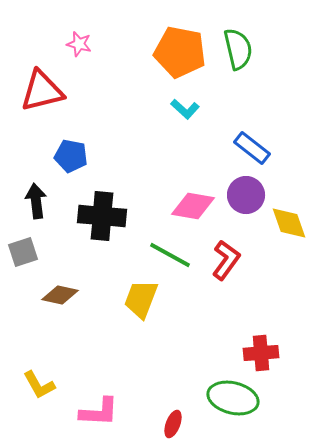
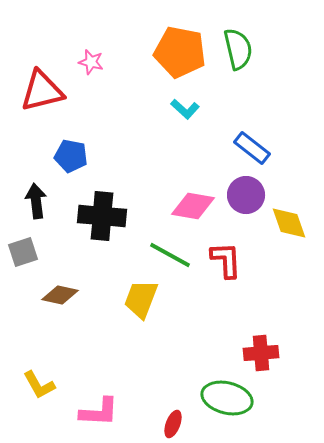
pink star: moved 12 px right, 18 px down
red L-shape: rotated 39 degrees counterclockwise
green ellipse: moved 6 px left
